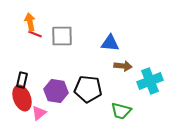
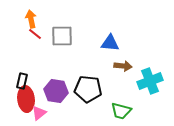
orange arrow: moved 1 px right, 3 px up
red line: rotated 16 degrees clockwise
black rectangle: moved 1 px down
red ellipse: moved 4 px right, 1 px down; rotated 15 degrees clockwise
